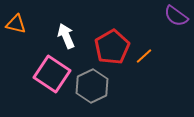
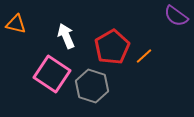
gray hexagon: rotated 16 degrees counterclockwise
